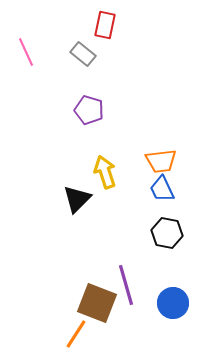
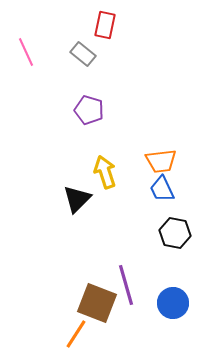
black hexagon: moved 8 px right
